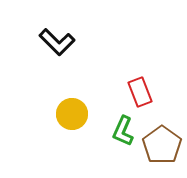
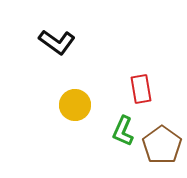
black L-shape: rotated 9 degrees counterclockwise
red rectangle: moved 1 px right, 3 px up; rotated 12 degrees clockwise
yellow circle: moved 3 px right, 9 px up
